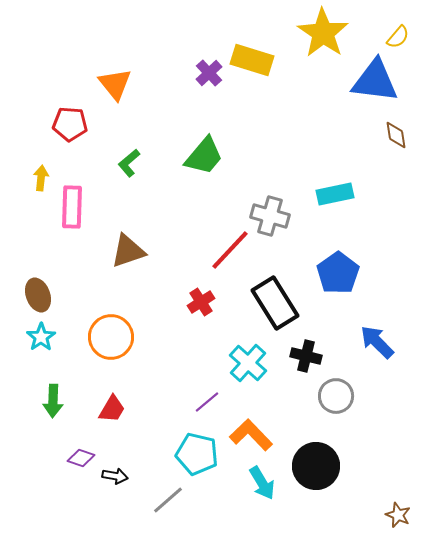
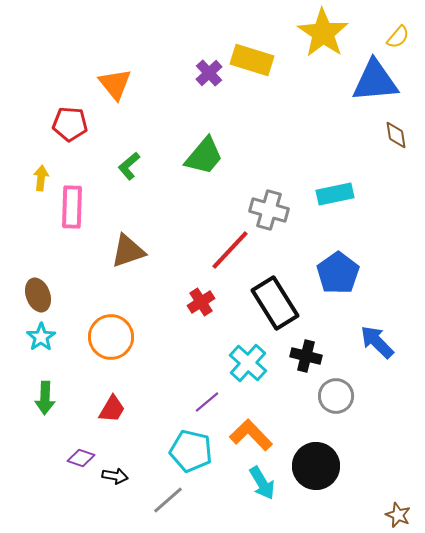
blue triangle: rotated 12 degrees counterclockwise
green L-shape: moved 3 px down
gray cross: moved 1 px left, 6 px up
green arrow: moved 8 px left, 3 px up
cyan pentagon: moved 6 px left, 3 px up
